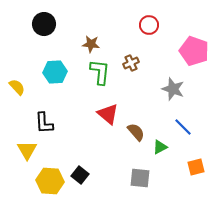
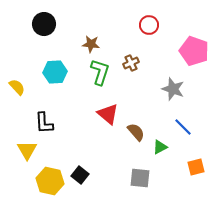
green L-shape: rotated 12 degrees clockwise
yellow hexagon: rotated 8 degrees clockwise
